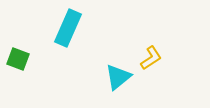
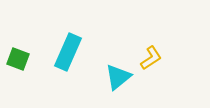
cyan rectangle: moved 24 px down
